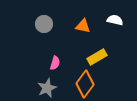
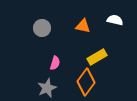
gray circle: moved 2 px left, 4 px down
orange diamond: moved 1 px right, 2 px up
